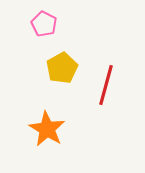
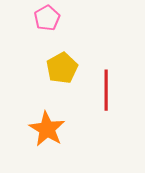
pink pentagon: moved 3 px right, 6 px up; rotated 15 degrees clockwise
red line: moved 5 px down; rotated 15 degrees counterclockwise
